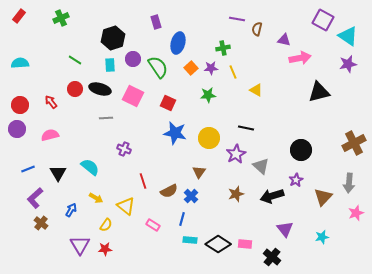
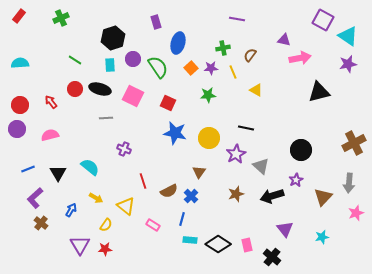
brown semicircle at (257, 29): moved 7 px left, 26 px down; rotated 24 degrees clockwise
pink rectangle at (245, 244): moved 2 px right, 1 px down; rotated 72 degrees clockwise
